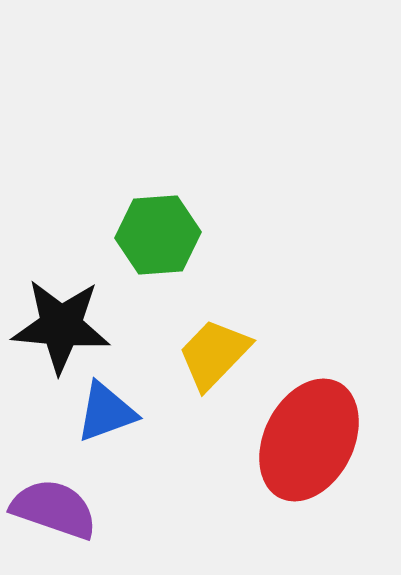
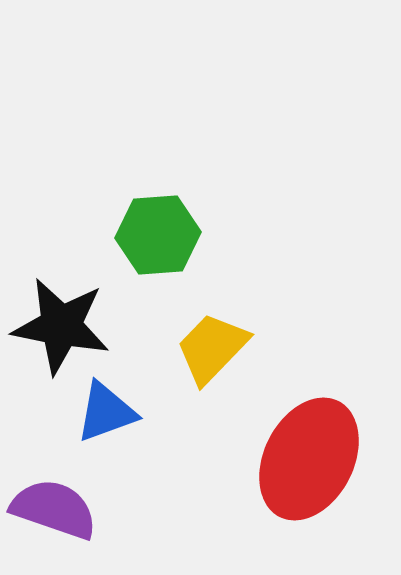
black star: rotated 6 degrees clockwise
yellow trapezoid: moved 2 px left, 6 px up
red ellipse: moved 19 px down
